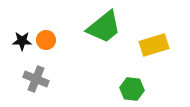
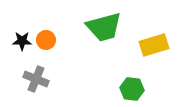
green trapezoid: rotated 24 degrees clockwise
